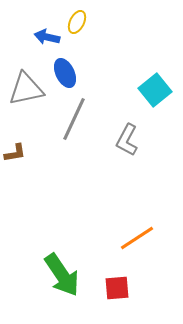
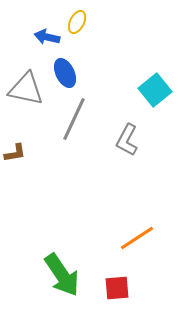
gray triangle: rotated 24 degrees clockwise
